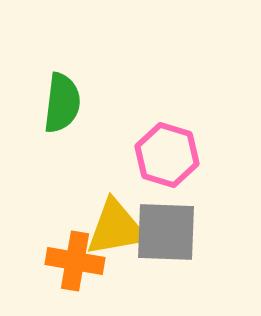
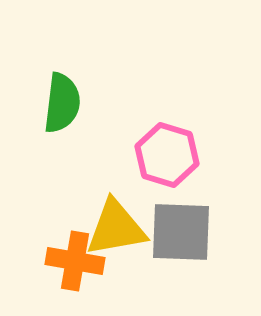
gray square: moved 15 px right
